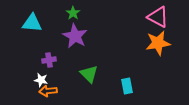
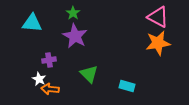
white star: moved 2 px left, 1 px up; rotated 16 degrees clockwise
cyan rectangle: rotated 63 degrees counterclockwise
orange arrow: moved 2 px right, 2 px up; rotated 12 degrees clockwise
